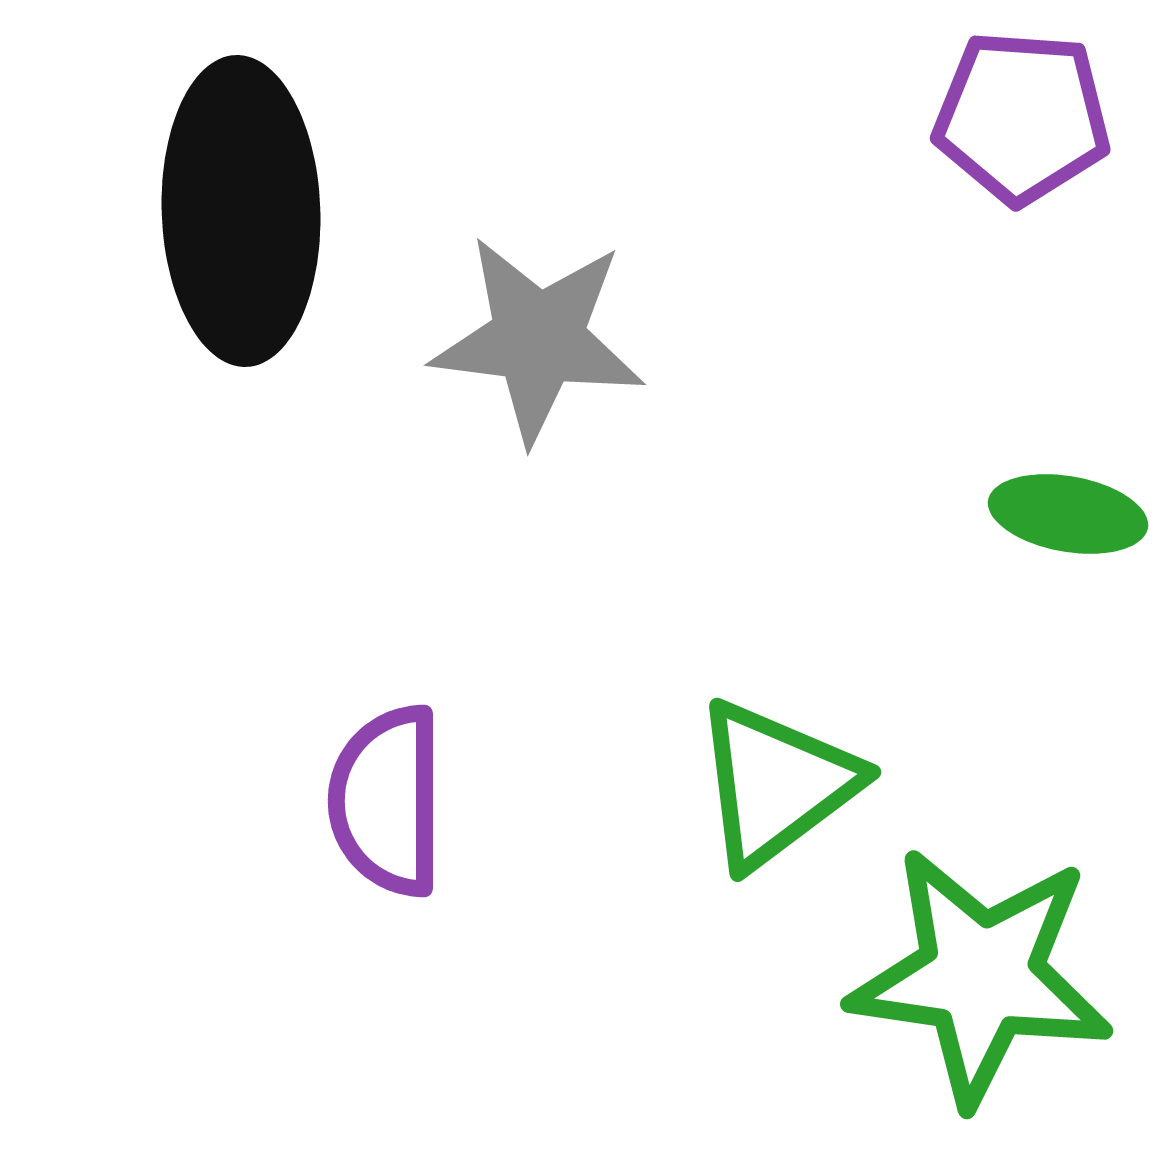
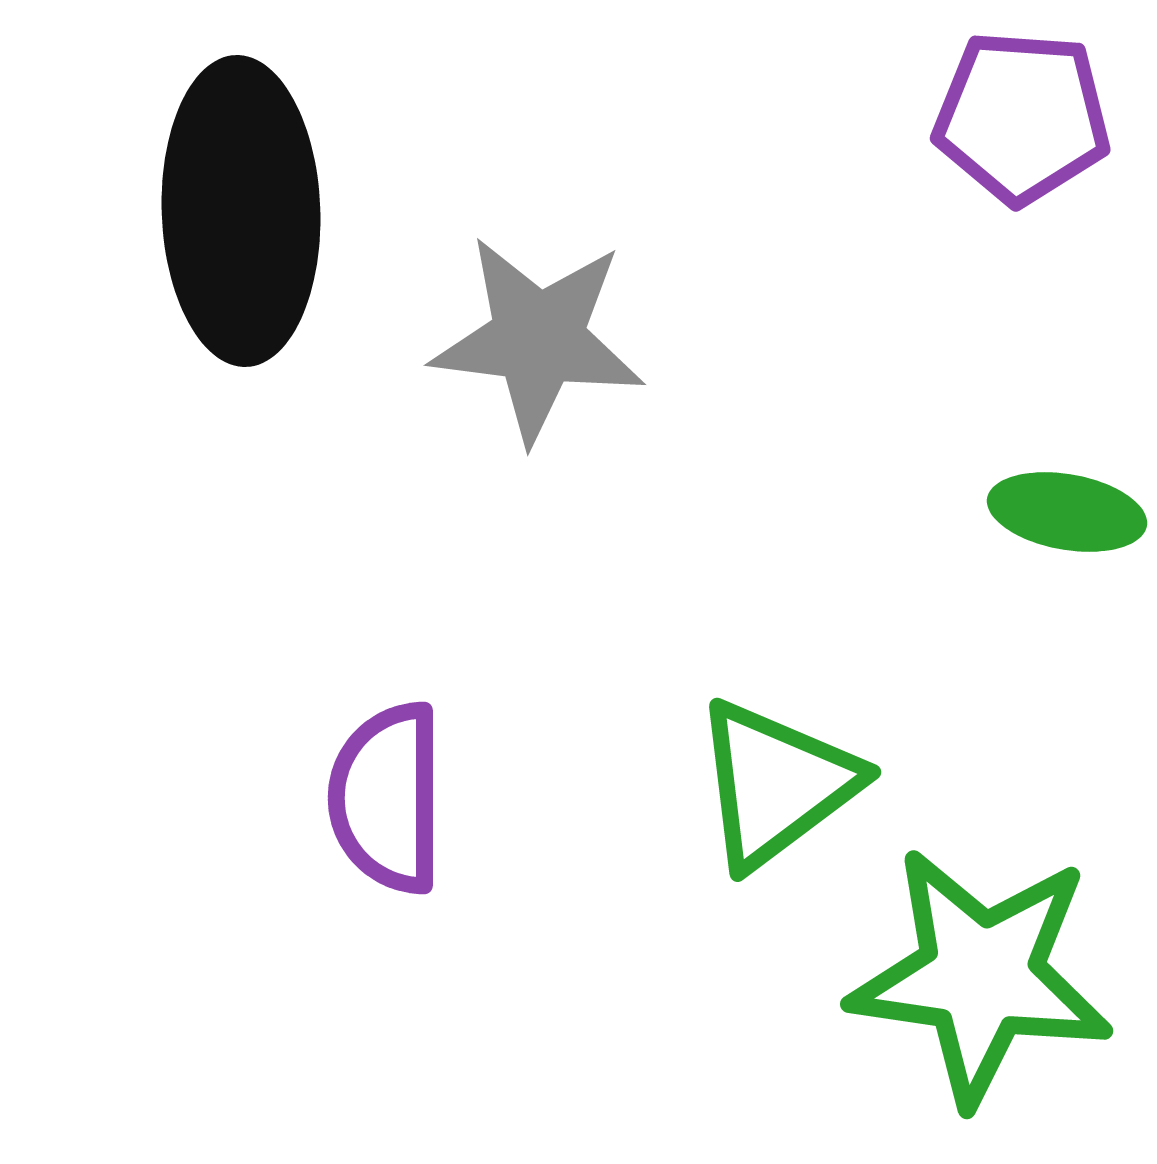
green ellipse: moved 1 px left, 2 px up
purple semicircle: moved 3 px up
